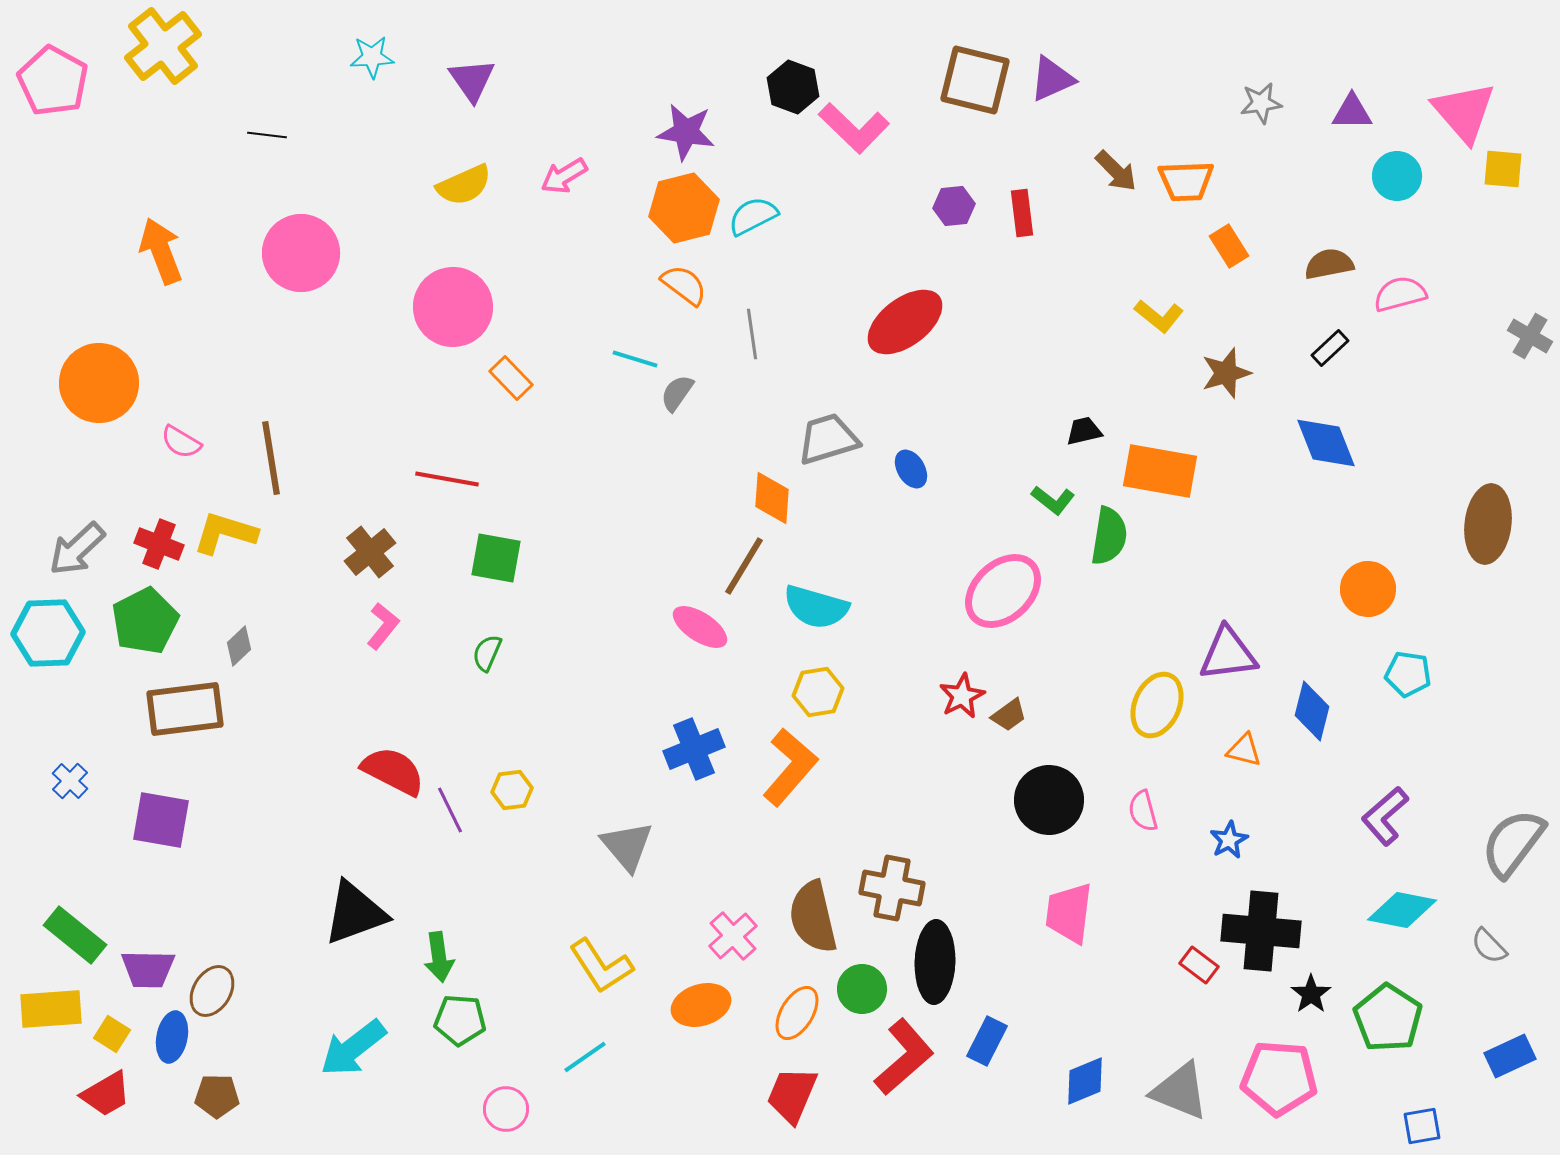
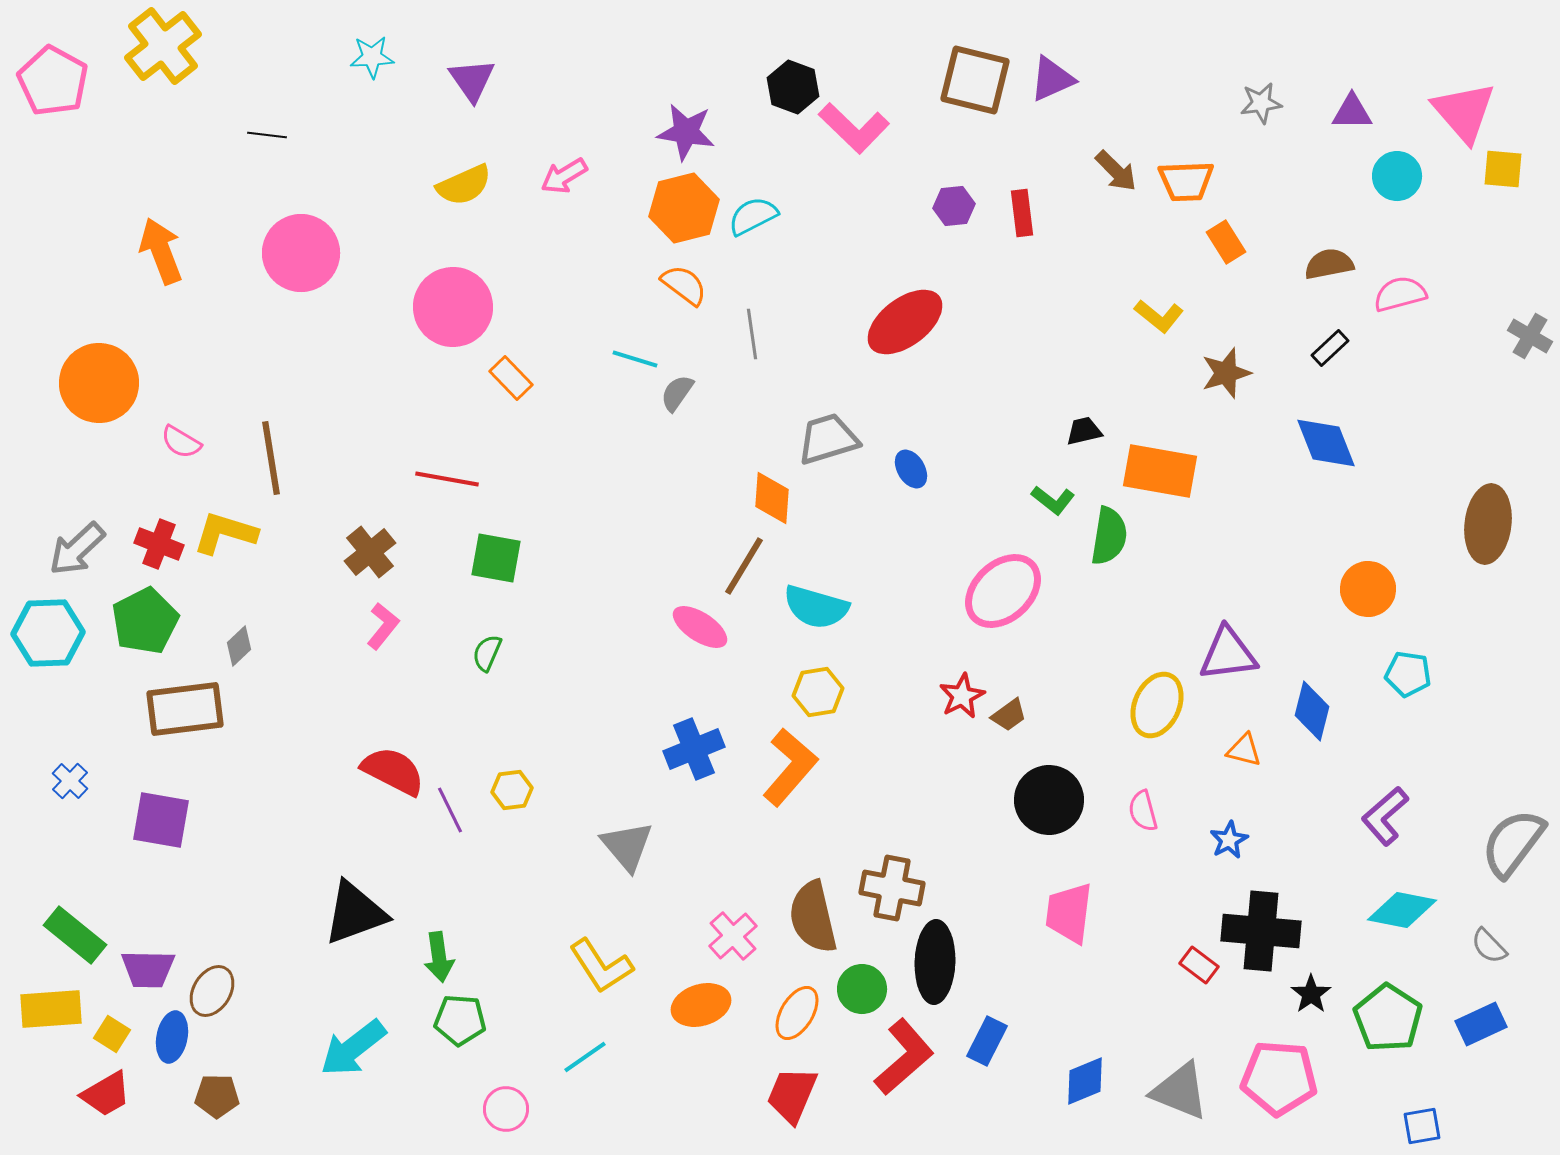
orange rectangle at (1229, 246): moved 3 px left, 4 px up
blue rectangle at (1510, 1056): moved 29 px left, 32 px up
